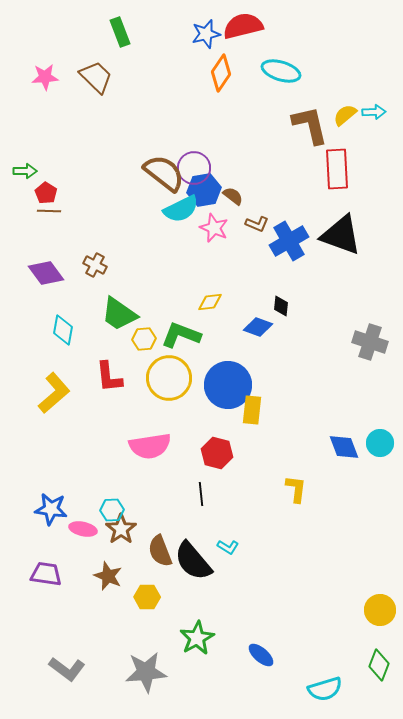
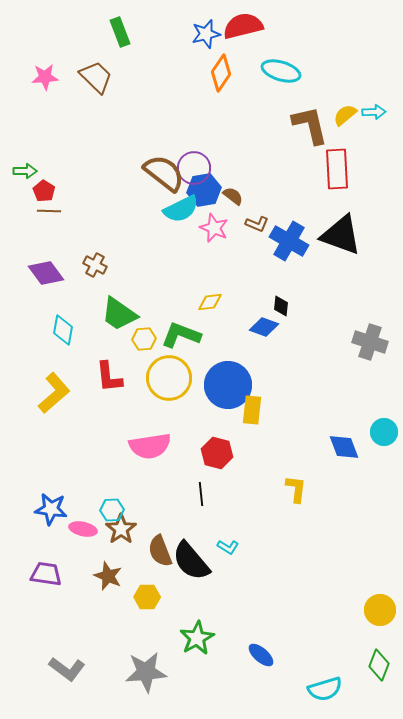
red pentagon at (46, 193): moved 2 px left, 2 px up
blue cross at (289, 241): rotated 30 degrees counterclockwise
blue diamond at (258, 327): moved 6 px right
cyan circle at (380, 443): moved 4 px right, 11 px up
black semicircle at (193, 561): moved 2 px left
